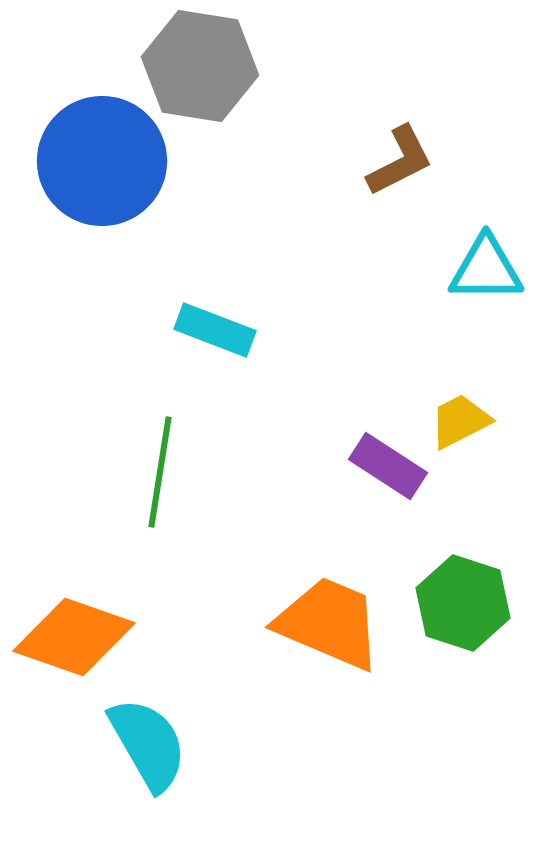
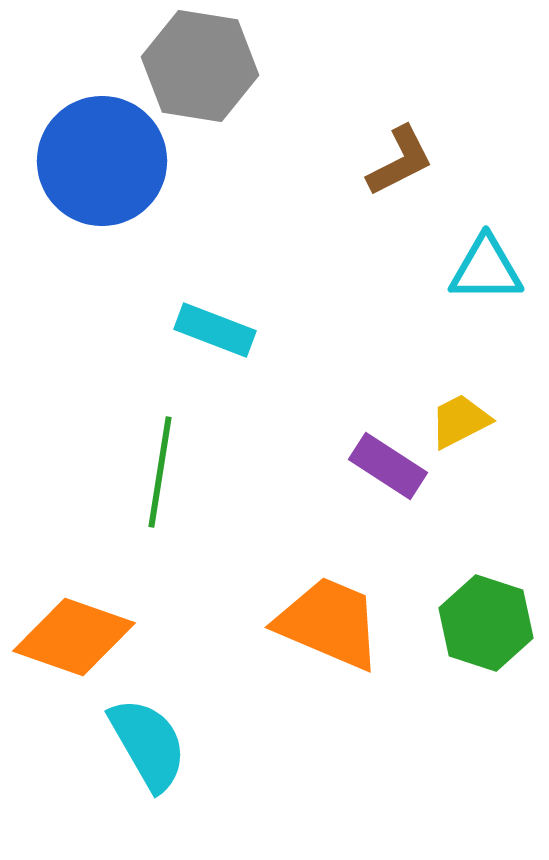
green hexagon: moved 23 px right, 20 px down
